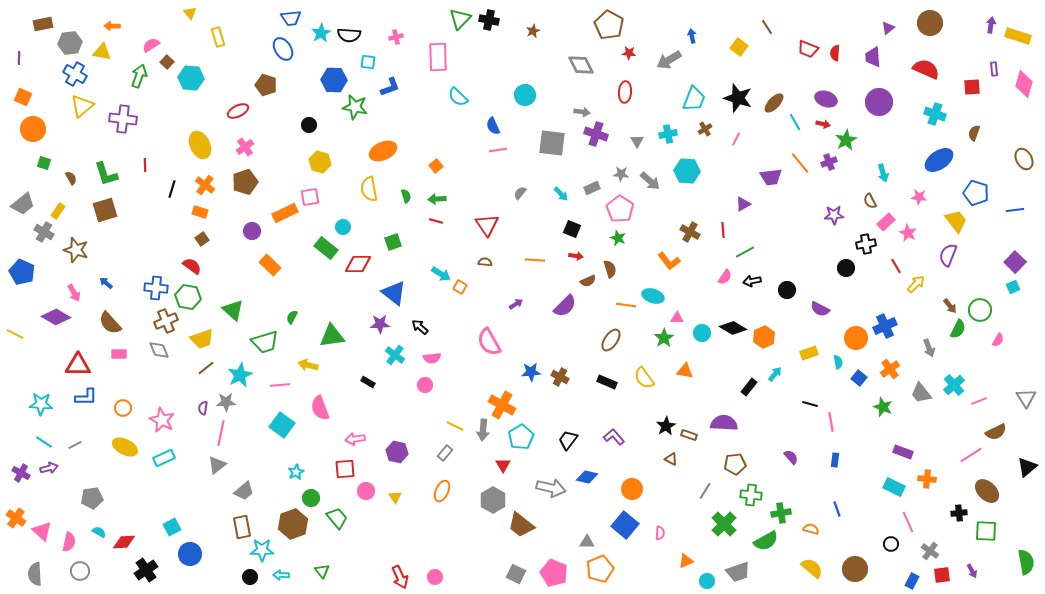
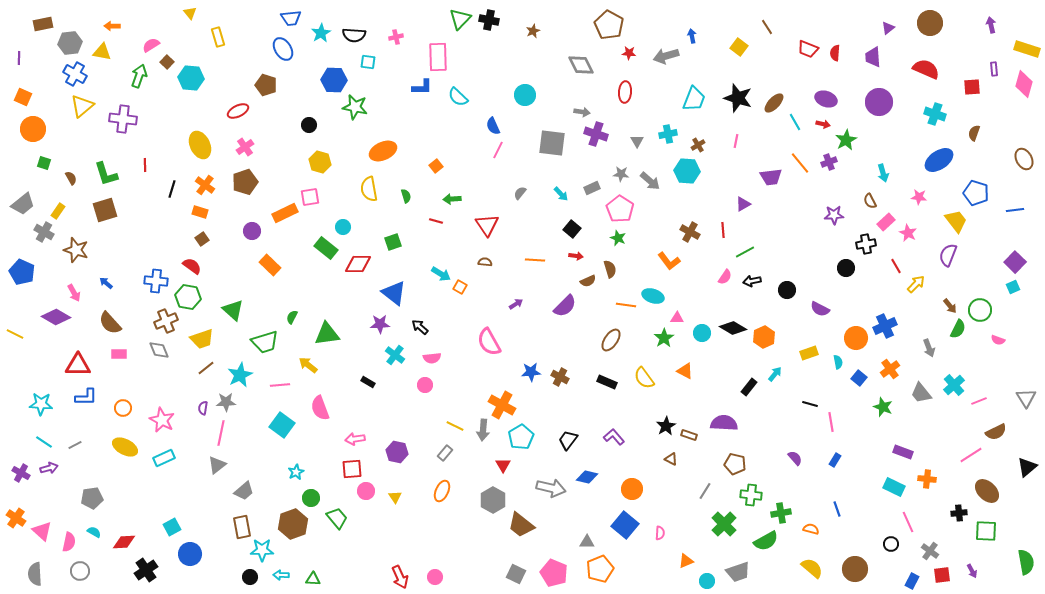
purple arrow at (991, 25): rotated 21 degrees counterclockwise
black semicircle at (349, 35): moved 5 px right
yellow rectangle at (1018, 36): moved 9 px right, 13 px down
gray arrow at (669, 60): moved 3 px left, 4 px up; rotated 15 degrees clockwise
blue L-shape at (390, 87): moved 32 px right; rotated 20 degrees clockwise
brown cross at (705, 129): moved 7 px left, 16 px down
pink line at (736, 139): moved 2 px down; rotated 16 degrees counterclockwise
pink line at (498, 150): rotated 54 degrees counterclockwise
green arrow at (437, 199): moved 15 px right
black square at (572, 229): rotated 18 degrees clockwise
blue cross at (156, 288): moved 7 px up
green triangle at (332, 336): moved 5 px left, 2 px up
pink semicircle at (998, 340): rotated 80 degrees clockwise
yellow arrow at (308, 365): rotated 24 degrees clockwise
orange triangle at (685, 371): rotated 18 degrees clockwise
purple semicircle at (791, 457): moved 4 px right, 1 px down
blue rectangle at (835, 460): rotated 24 degrees clockwise
brown pentagon at (735, 464): rotated 20 degrees clockwise
red square at (345, 469): moved 7 px right
cyan semicircle at (99, 532): moved 5 px left
green triangle at (322, 571): moved 9 px left, 8 px down; rotated 49 degrees counterclockwise
